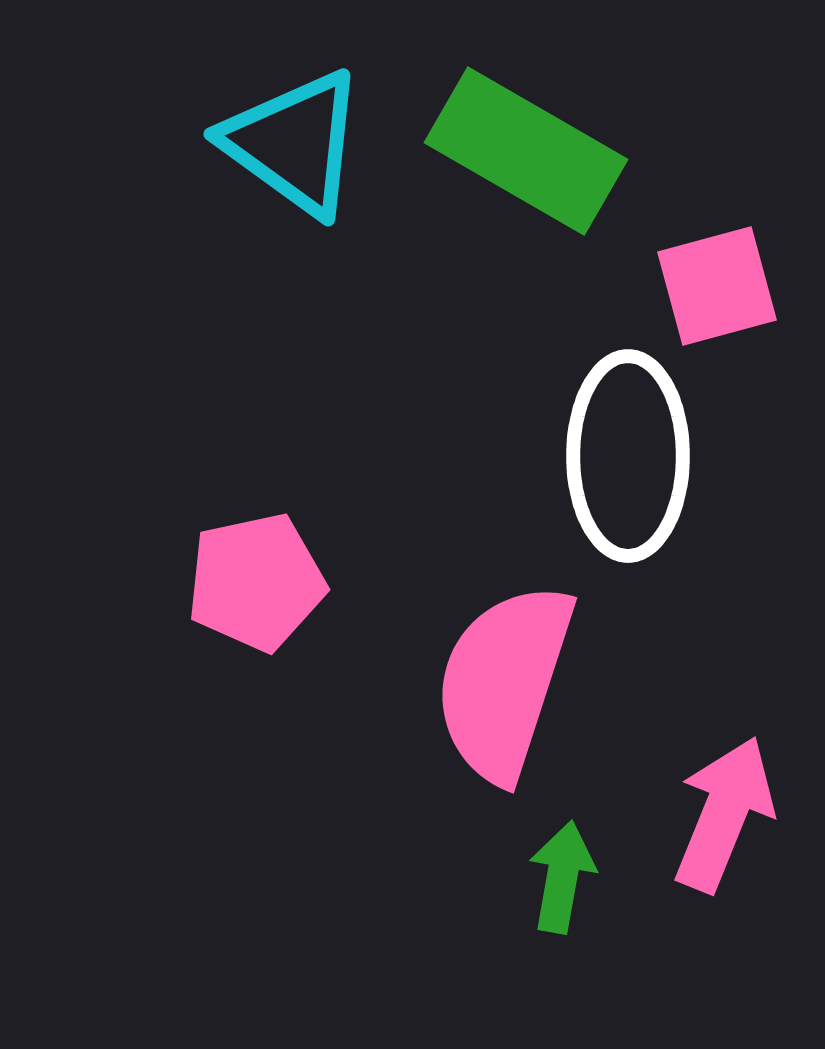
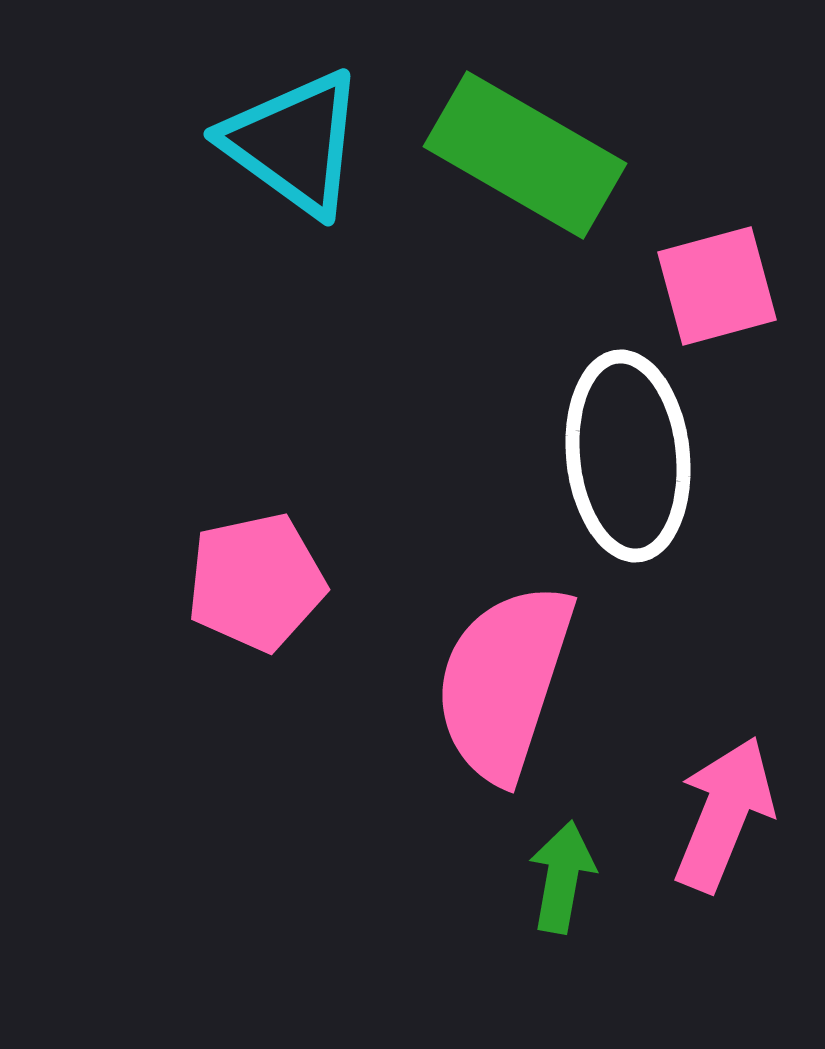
green rectangle: moved 1 px left, 4 px down
white ellipse: rotated 6 degrees counterclockwise
